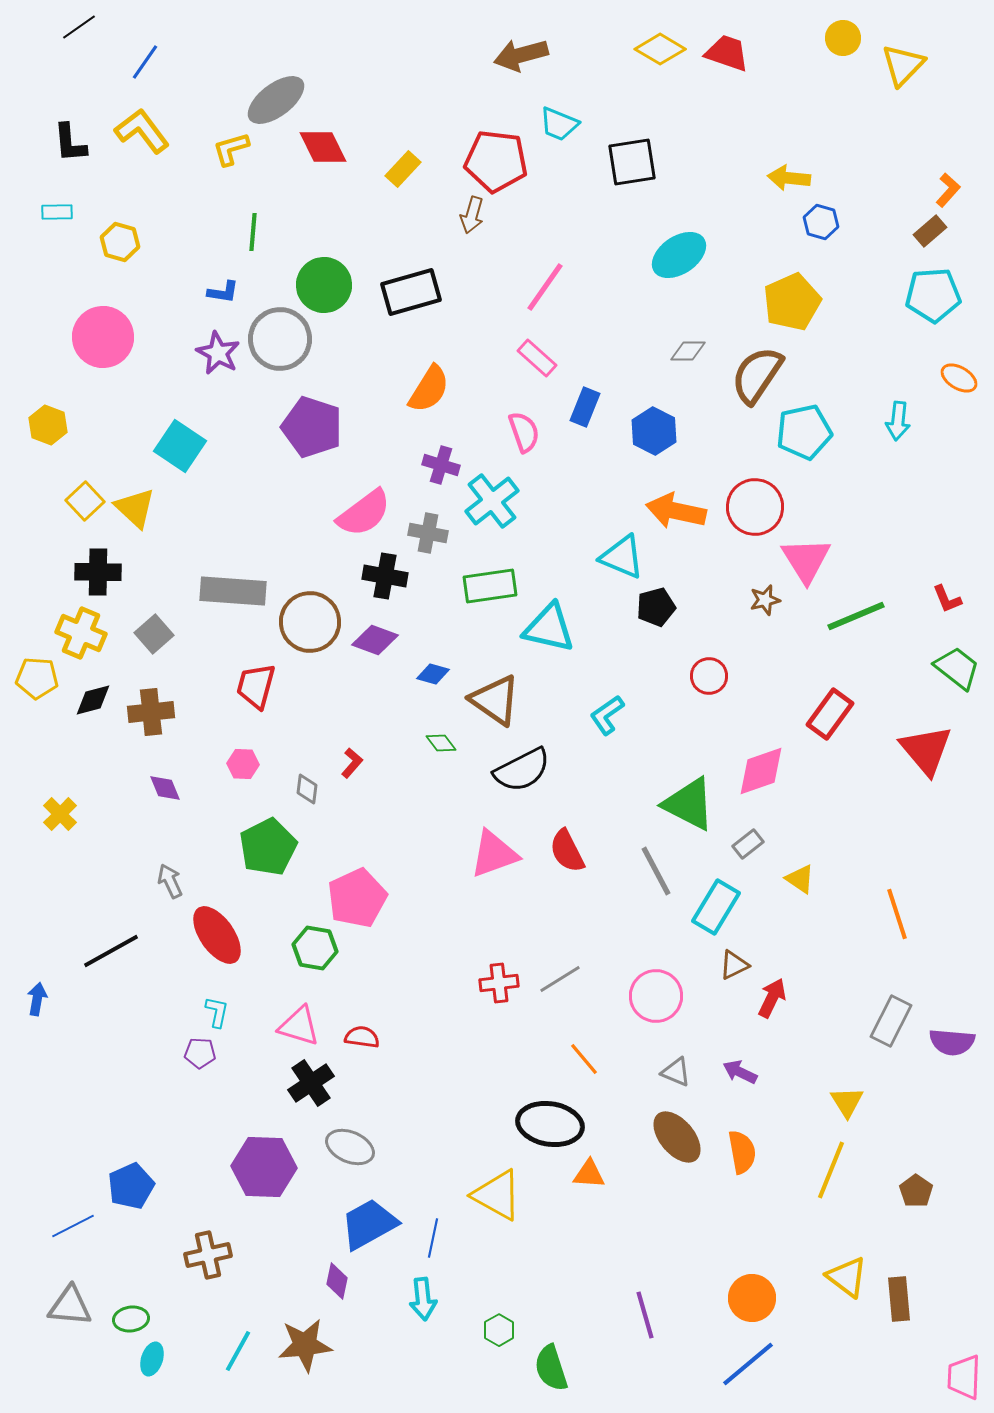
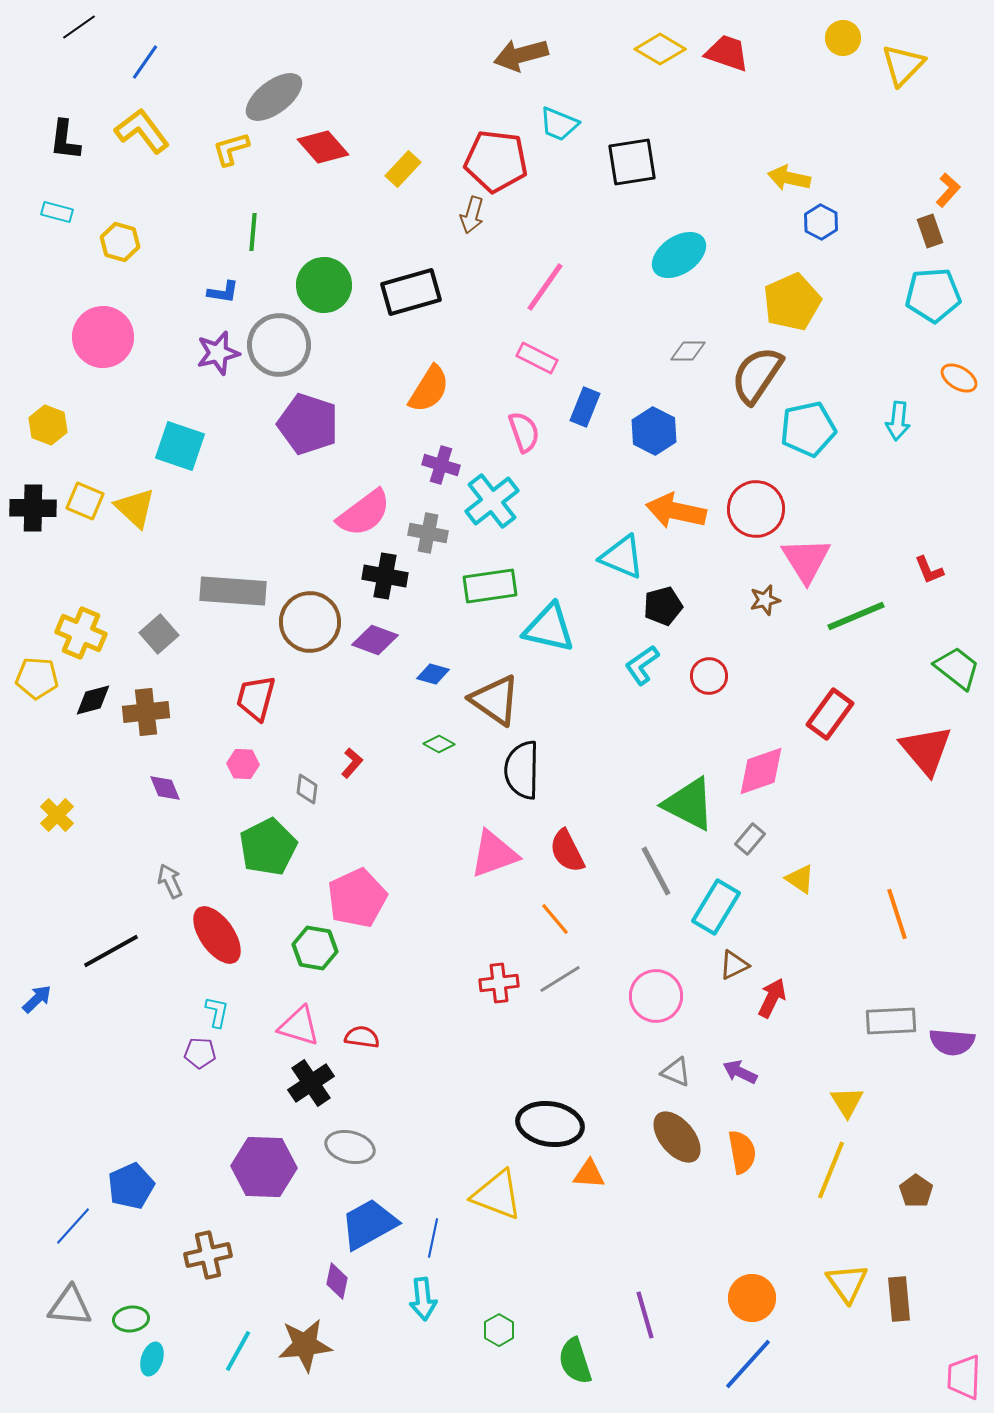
gray ellipse at (276, 100): moved 2 px left, 3 px up
black L-shape at (70, 143): moved 5 px left, 3 px up; rotated 12 degrees clockwise
red diamond at (323, 147): rotated 15 degrees counterclockwise
yellow arrow at (789, 178): rotated 6 degrees clockwise
cyan rectangle at (57, 212): rotated 16 degrees clockwise
blue hexagon at (821, 222): rotated 12 degrees clockwise
brown rectangle at (930, 231): rotated 68 degrees counterclockwise
gray circle at (280, 339): moved 1 px left, 6 px down
purple star at (218, 353): rotated 30 degrees clockwise
pink rectangle at (537, 358): rotated 15 degrees counterclockwise
purple pentagon at (312, 427): moved 4 px left, 3 px up
cyan pentagon at (804, 432): moved 4 px right, 3 px up
cyan square at (180, 446): rotated 15 degrees counterclockwise
yellow square at (85, 501): rotated 24 degrees counterclockwise
red circle at (755, 507): moved 1 px right, 2 px down
black cross at (98, 572): moved 65 px left, 64 px up
red L-shape at (947, 599): moved 18 px left, 29 px up
black pentagon at (656, 607): moved 7 px right, 1 px up
gray square at (154, 634): moved 5 px right
red trapezoid at (256, 686): moved 12 px down
brown cross at (151, 712): moved 5 px left
cyan L-shape at (607, 715): moved 35 px right, 50 px up
green diamond at (441, 743): moved 2 px left, 1 px down; rotated 24 degrees counterclockwise
black semicircle at (522, 770): rotated 118 degrees clockwise
yellow cross at (60, 814): moved 3 px left, 1 px down
gray rectangle at (748, 844): moved 2 px right, 5 px up; rotated 12 degrees counterclockwise
blue arrow at (37, 999): rotated 36 degrees clockwise
gray rectangle at (891, 1021): rotated 60 degrees clockwise
orange line at (584, 1059): moved 29 px left, 140 px up
gray ellipse at (350, 1147): rotated 9 degrees counterclockwise
yellow triangle at (497, 1195): rotated 8 degrees counterclockwise
blue line at (73, 1226): rotated 21 degrees counterclockwise
yellow triangle at (847, 1277): moved 6 px down; rotated 18 degrees clockwise
blue line at (748, 1364): rotated 8 degrees counterclockwise
green semicircle at (551, 1368): moved 24 px right, 7 px up
